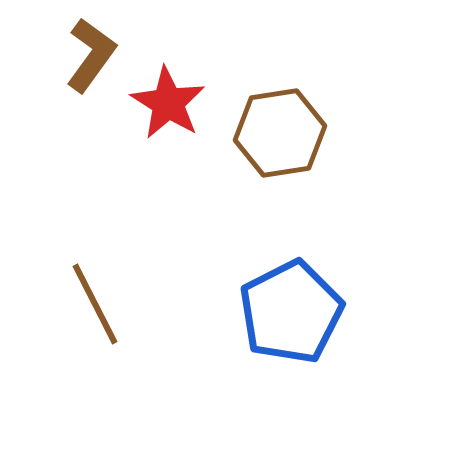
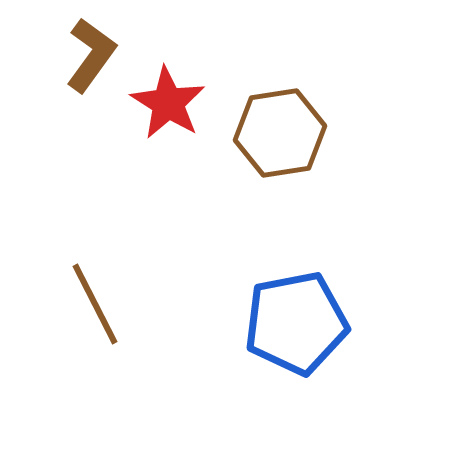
blue pentagon: moved 5 px right, 11 px down; rotated 16 degrees clockwise
